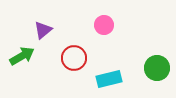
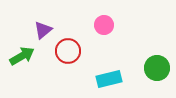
red circle: moved 6 px left, 7 px up
